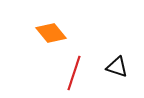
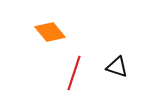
orange diamond: moved 1 px left, 1 px up
